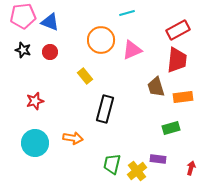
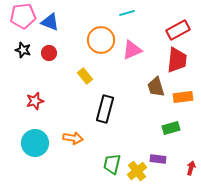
red circle: moved 1 px left, 1 px down
